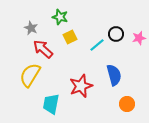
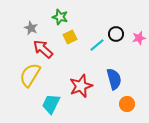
blue semicircle: moved 4 px down
cyan trapezoid: rotated 15 degrees clockwise
